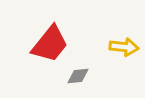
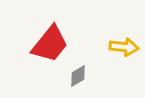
gray diamond: rotated 25 degrees counterclockwise
